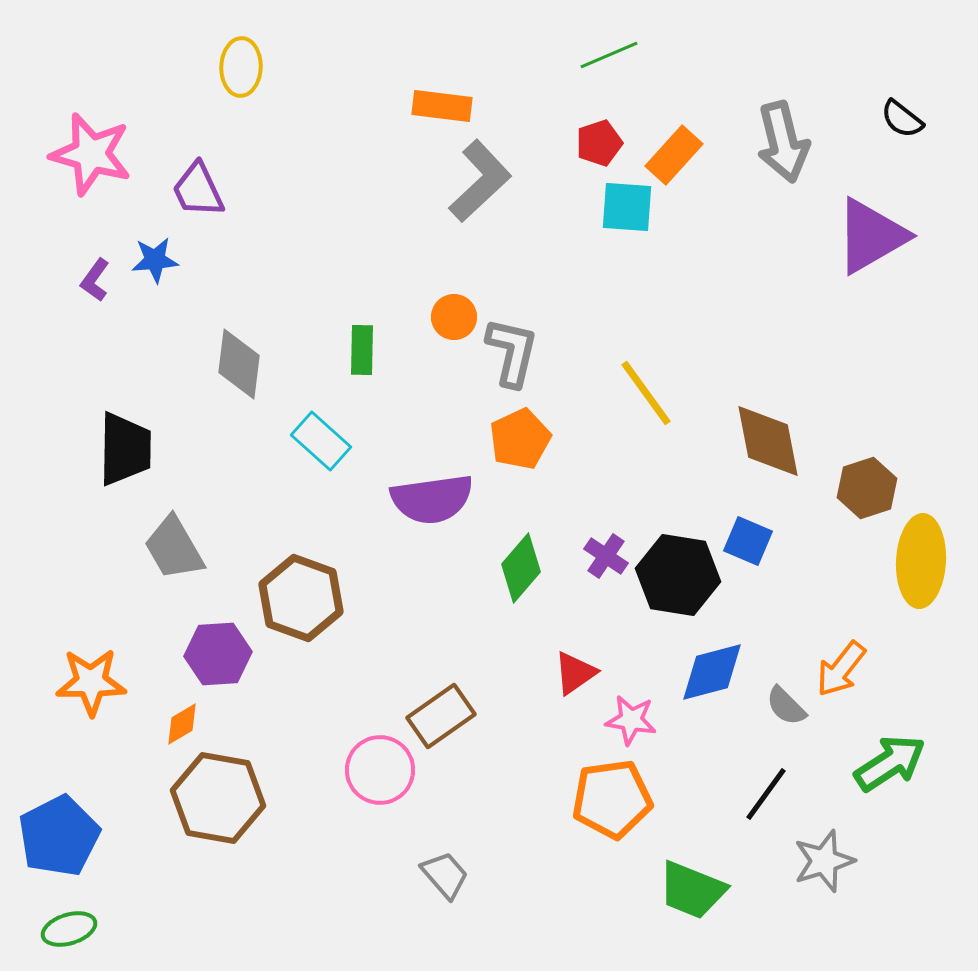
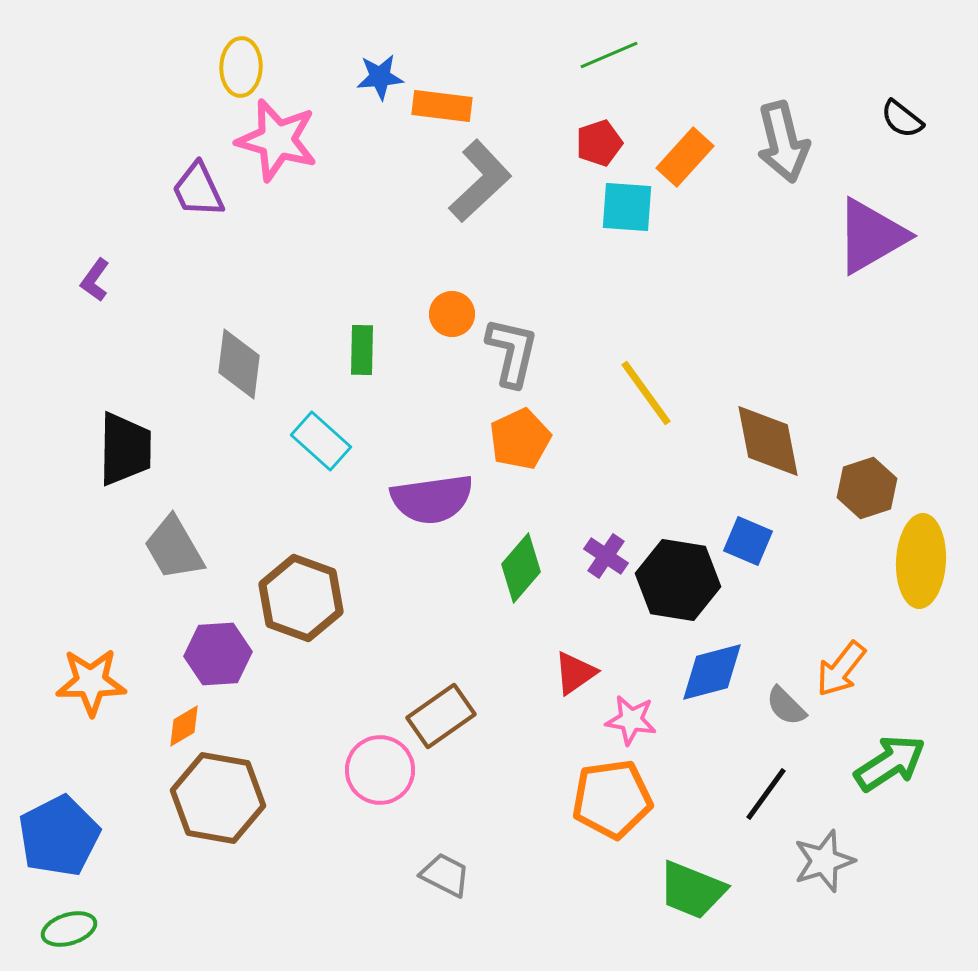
pink star at (91, 154): moved 186 px right, 14 px up
orange rectangle at (674, 155): moved 11 px right, 2 px down
blue star at (155, 260): moved 225 px right, 183 px up
orange circle at (454, 317): moved 2 px left, 3 px up
black hexagon at (678, 575): moved 5 px down
orange diamond at (182, 724): moved 2 px right, 2 px down
gray trapezoid at (445, 875): rotated 22 degrees counterclockwise
